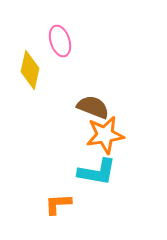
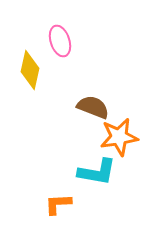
orange star: moved 14 px right, 2 px down
